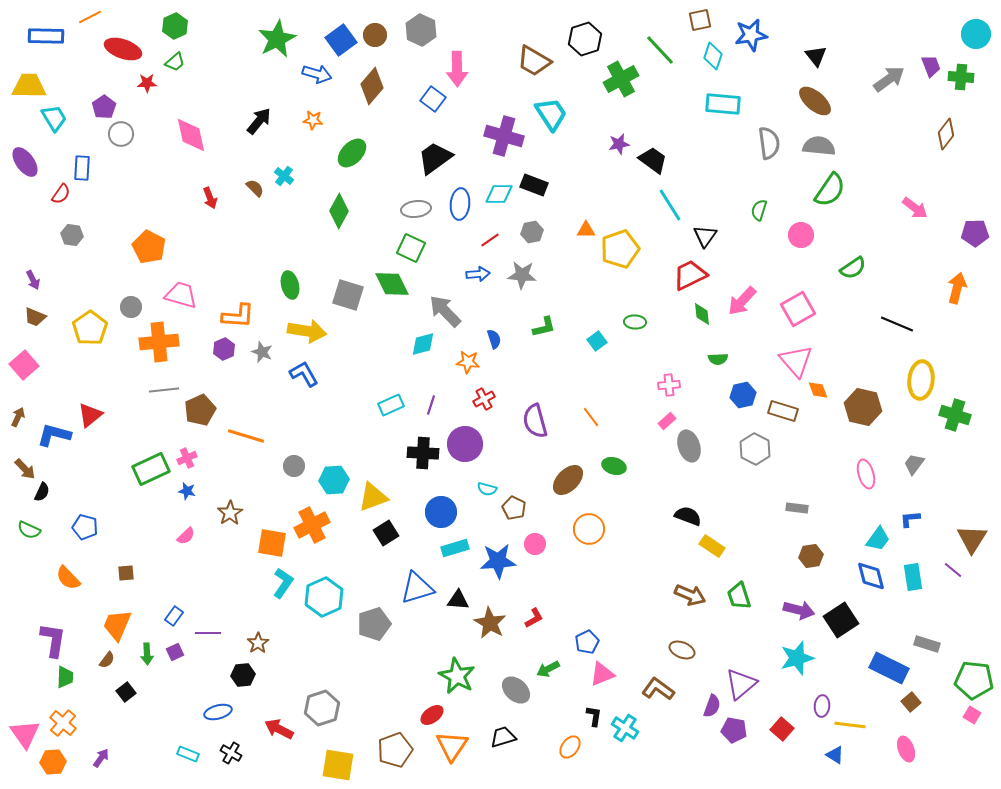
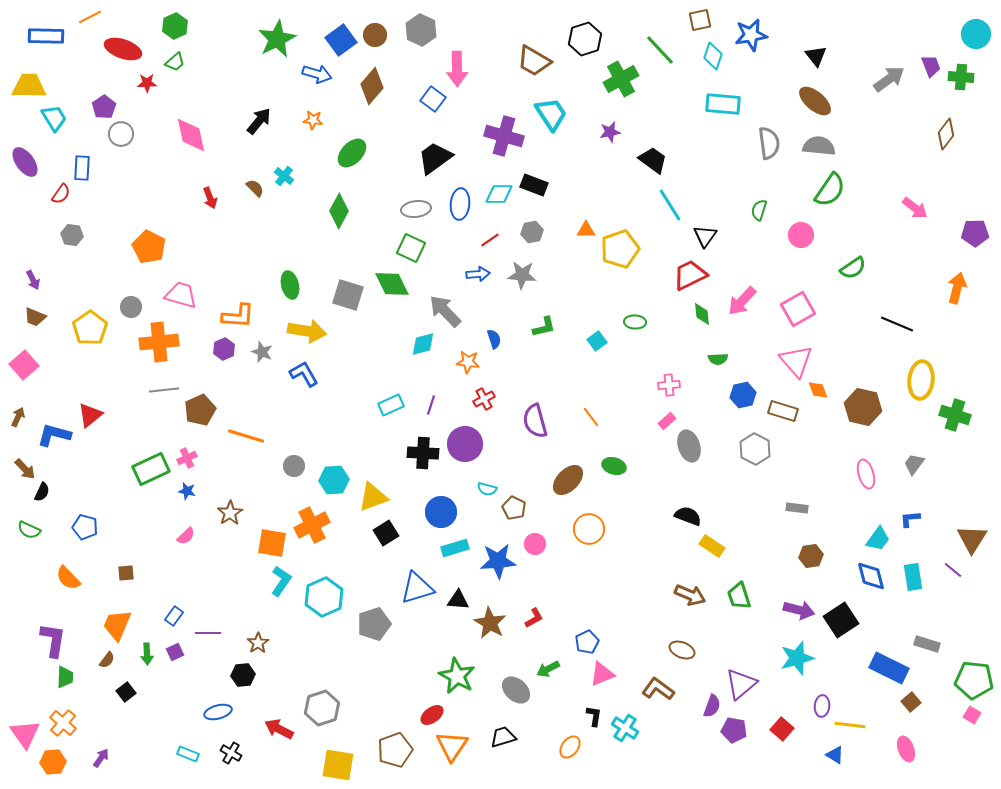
purple star at (619, 144): moved 9 px left, 12 px up
cyan L-shape at (283, 583): moved 2 px left, 2 px up
